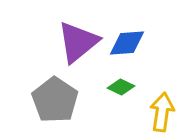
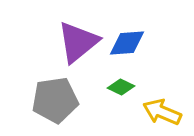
gray pentagon: rotated 30 degrees clockwise
yellow arrow: rotated 75 degrees counterclockwise
